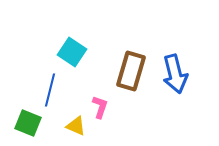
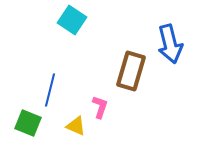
cyan square: moved 32 px up
blue arrow: moved 5 px left, 30 px up
